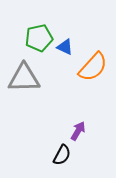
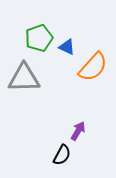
green pentagon: rotated 8 degrees counterclockwise
blue triangle: moved 2 px right
